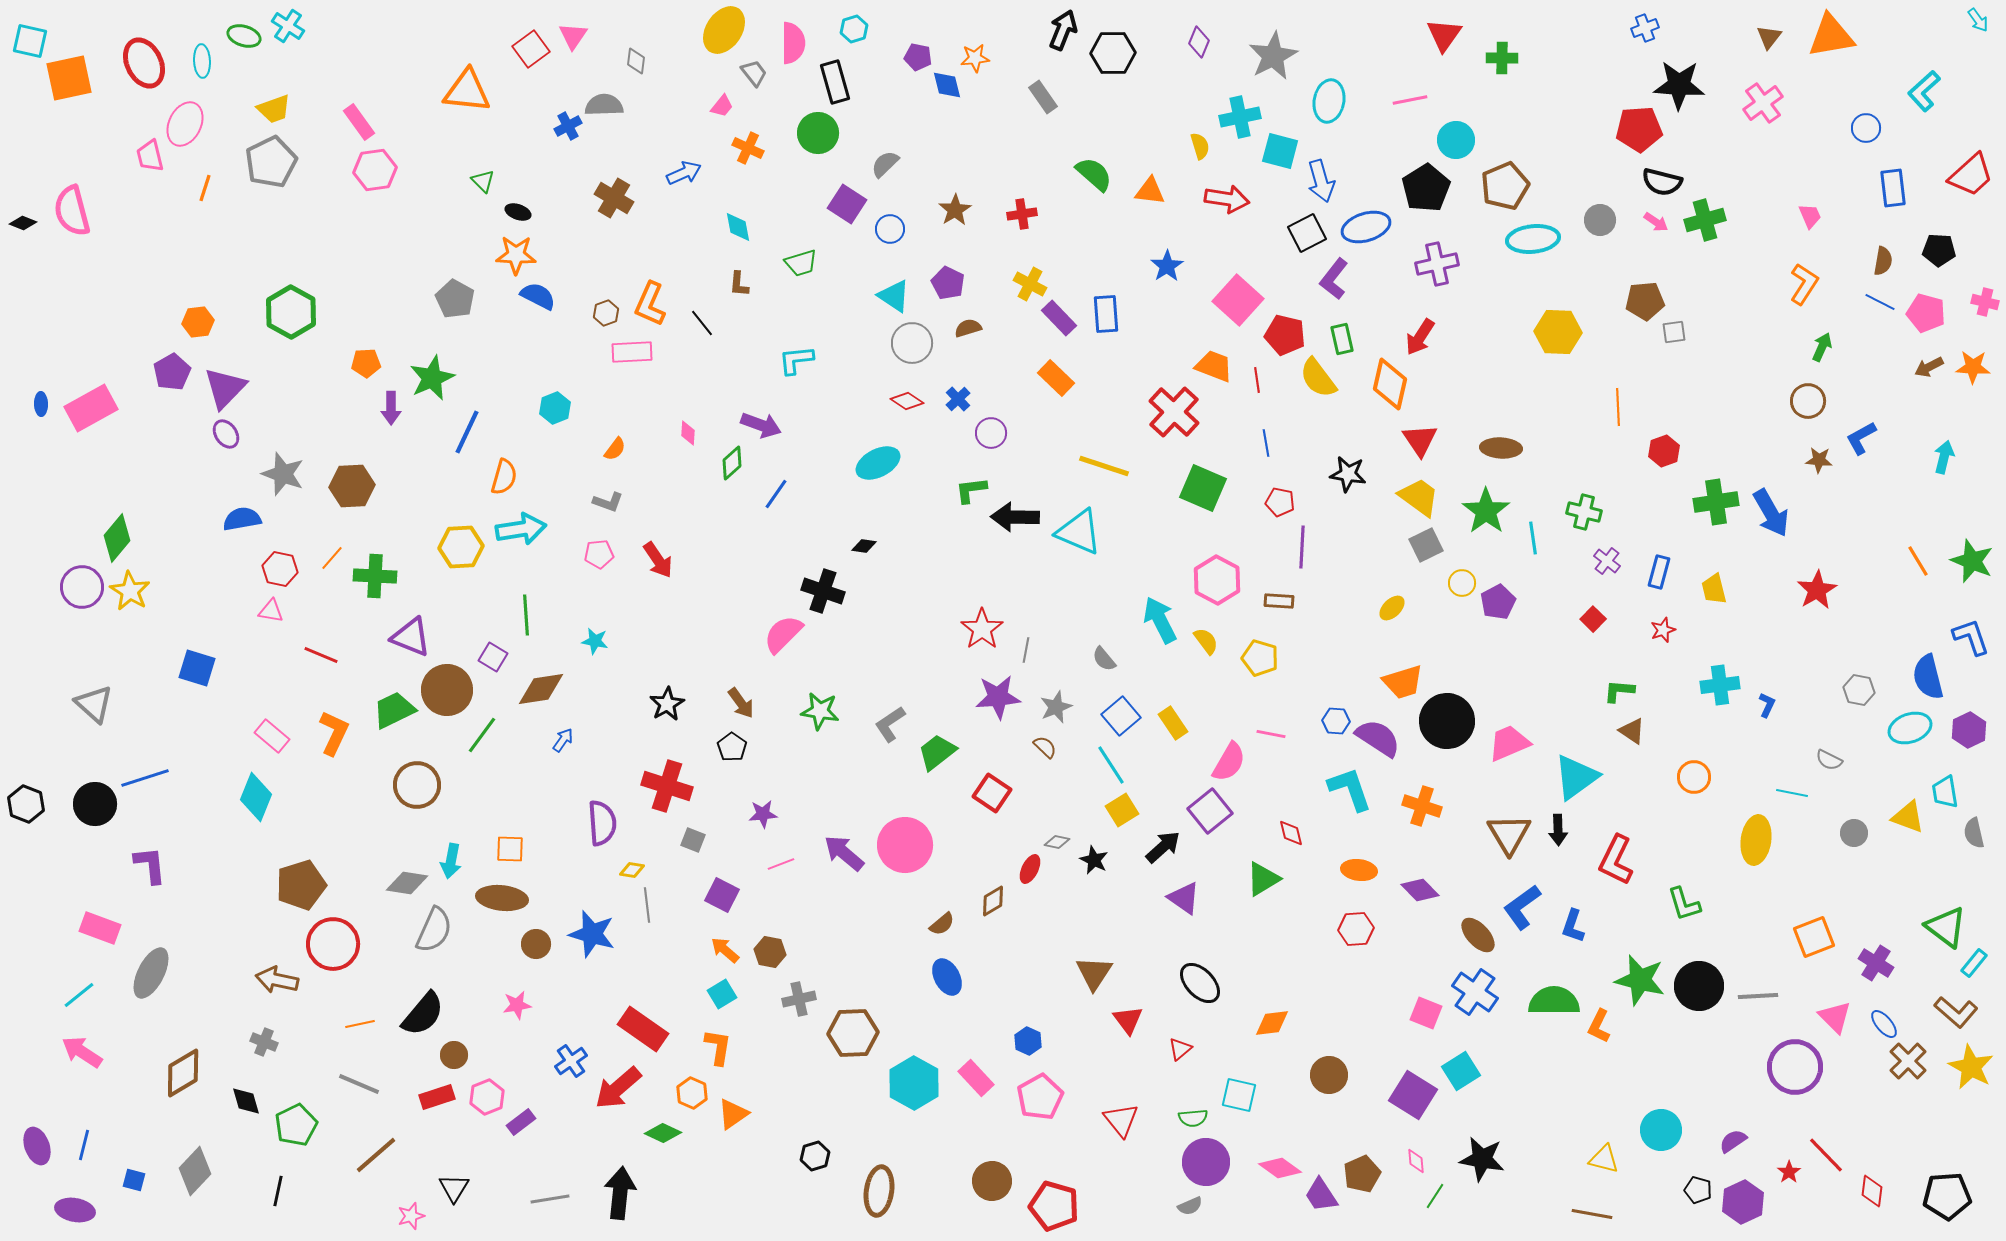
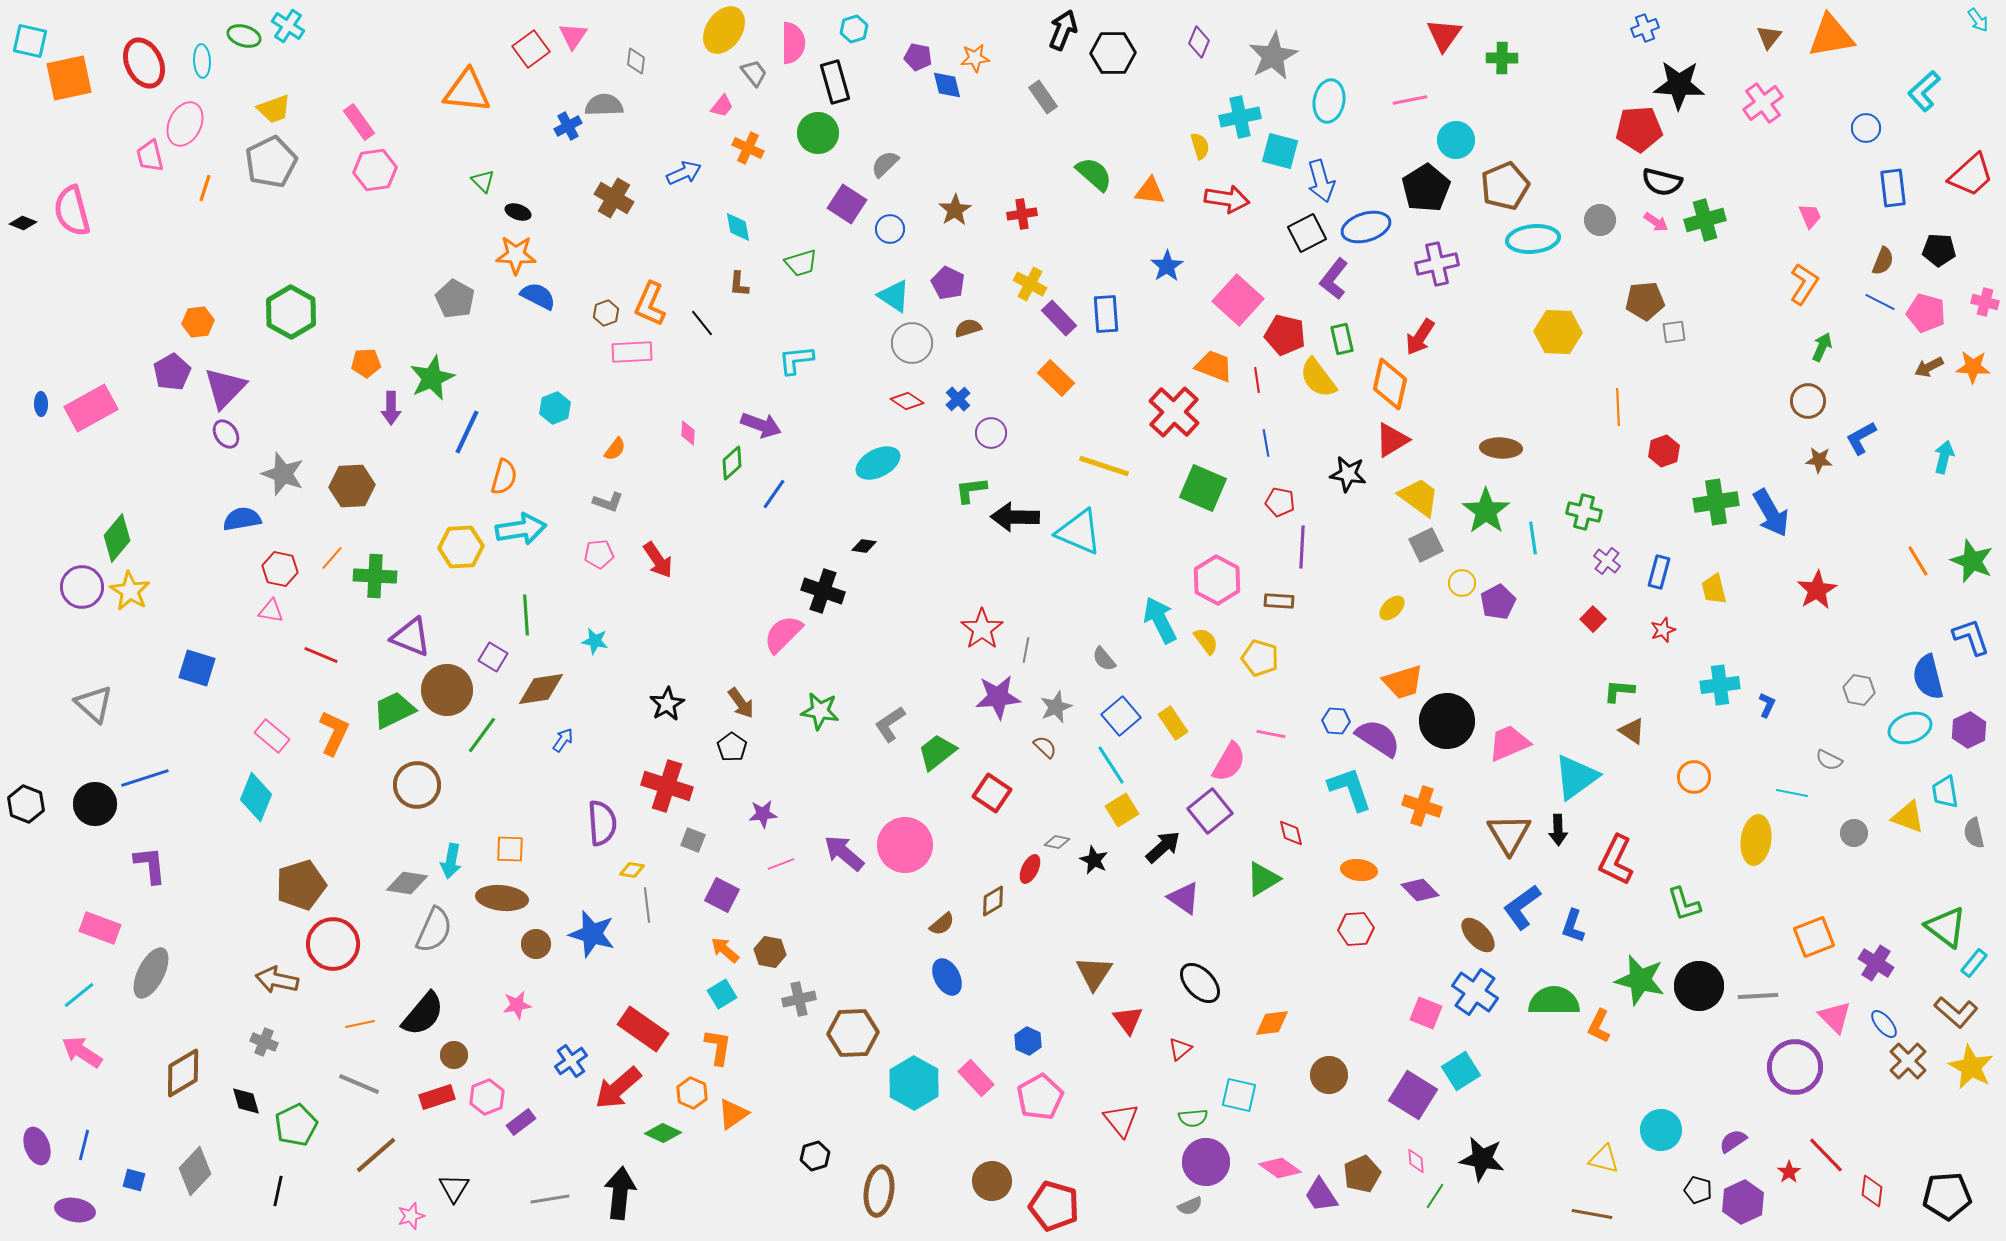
brown semicircle at (1883, 261): rotated 12 degrees clockwise
red triangle at (1420, 440): moved 28 px left; rotated 33 degrees clockwise
blue line at (776, 494): moved 2 px left
